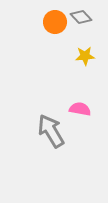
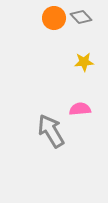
orange circle: moved 1 px left, 4 px up
yellow star: moved 1 px left, 6 px down
pink semicircle: rotated 15 degrees counterclockwise
